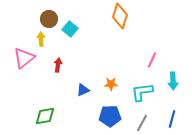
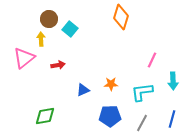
orange diamond: moved 1 px right, 1 px down
red arrow: rotated 72 degrees clockwise
